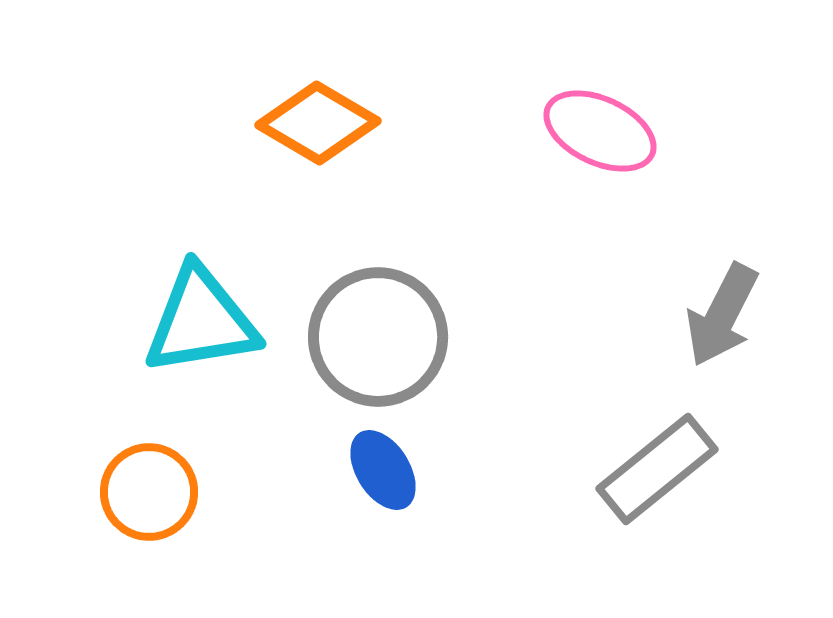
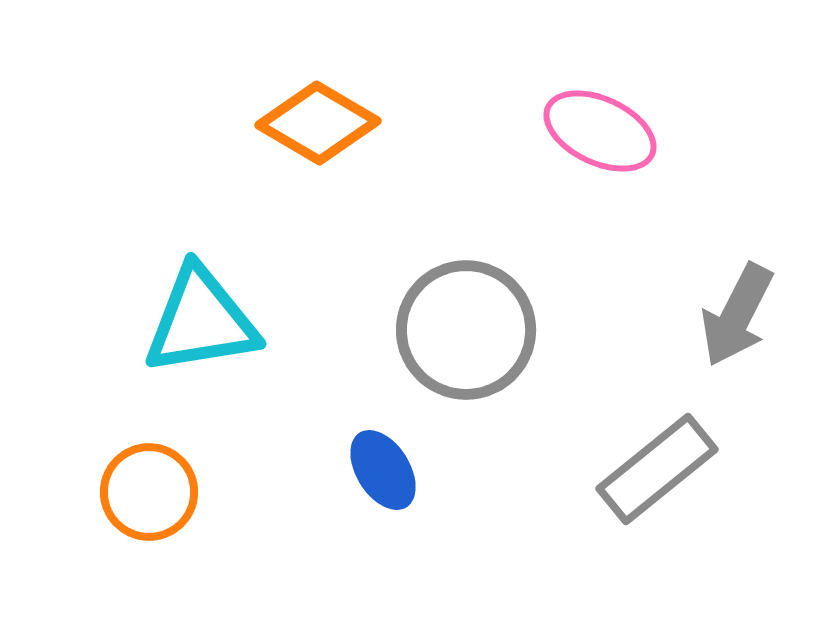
gray arrow: moved 15 px right
gray circle: moved 88 px right, 7 px up
